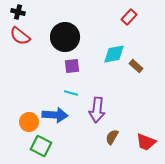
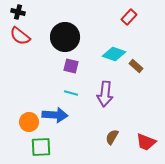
cyan diamond: rotated 30 degrees clockwise
purple square: moved 1 px left; rotated 21 degrees clockwise
purple arrow: moved 8 px right, 16 px up
green square: moved 1 px down; rotated 30 degrees counterclockwise
